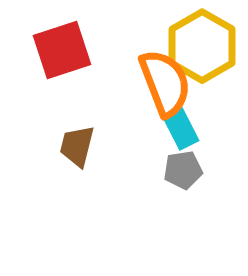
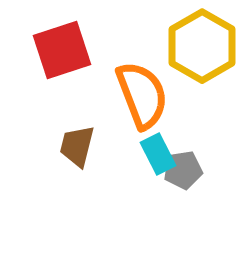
orange semicircle: moved 23 px left, 12 px down
cyan rectangle: moved 23 px left, 25 px down
